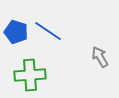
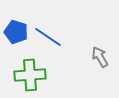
blue line: moved 6 px down
